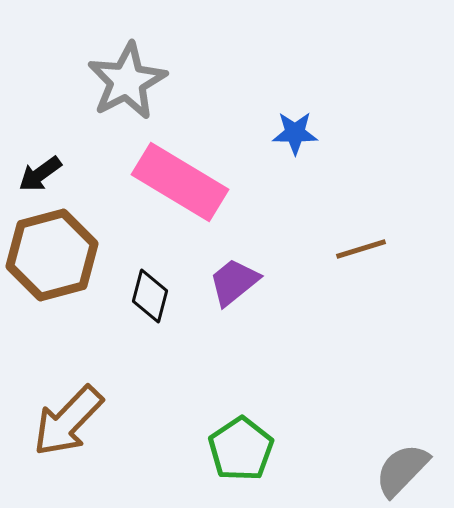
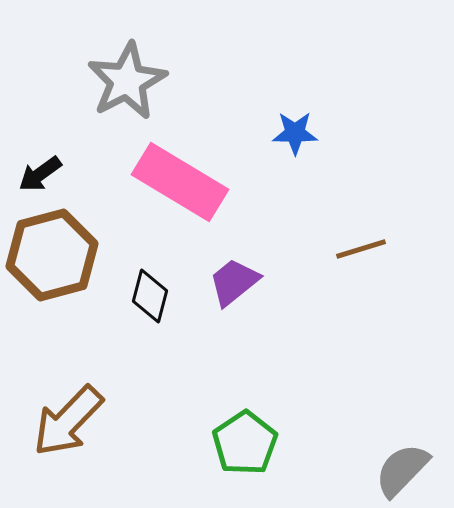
green pentagon: moved 4 px right, 6 px up
